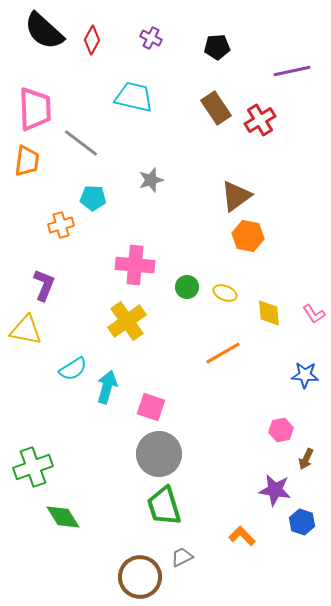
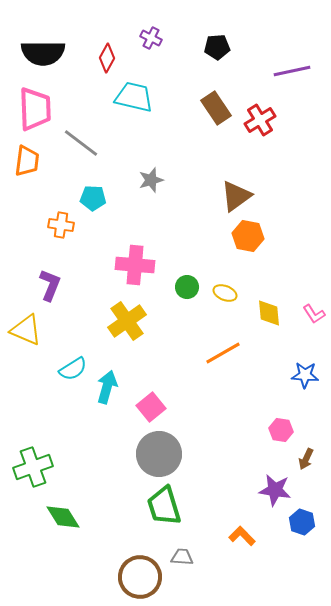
black semicircle: moved 1 px left, 22 px down; rotated 42 degrees counterclockwise
red diamond: moved 15 px right, 18 px down
orange cross: rotated 25 degrees clockwise
purple L-shape: moved 6 px right
yellow triangle: rotated 12 degrees clockwise
pink square: rotated 32 degrees clockwise
pink hexagon: rotated 20 degrees clockwise
gray trapezoid: rotated 30 degrees clockwise
